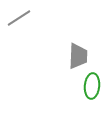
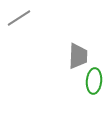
green ellipse: moved 2 px right, 5 px up
